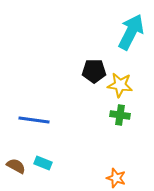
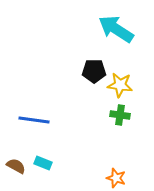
cyan arrow: moved 15 px left, 3 px up; rotated 84 degrees counterclockwise
